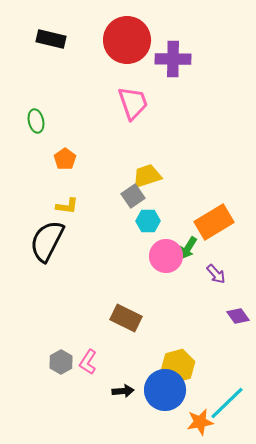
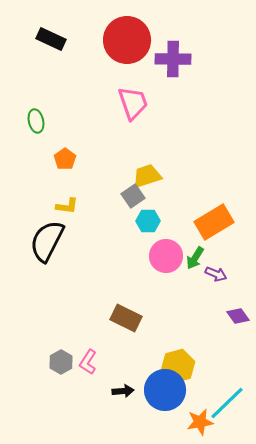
black rectangle: rotated 12 degrees clockwise
green arrow: moved 7 px right, 10 px down
purple arrow: rotated 25 degrees counterclockwise
